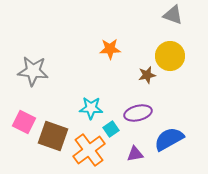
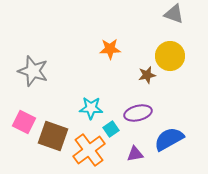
gray triangle: moved 1 px right, 1 px up
gray star: rotated 12 degrees clockwise
